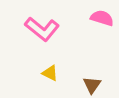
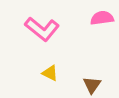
pink semicircle: rotated 25 degrees counterclockwise
